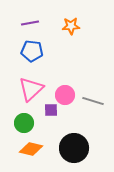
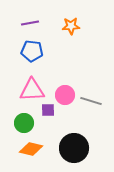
pink triangle: moved 1 px right, 1 px down; rotated 40 degrees clockwise
gray line: moved 2 px left
purple square: moved 3 px left
